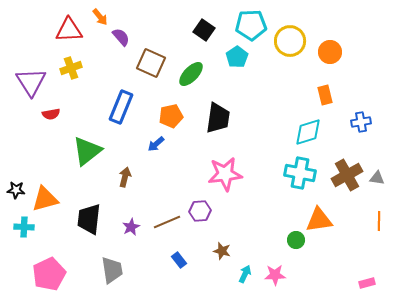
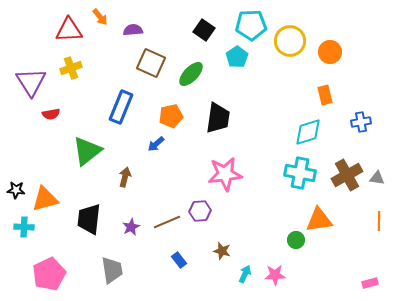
purple semicircle at (121, 37): moved 12 px right, 7 px up; rotated 54 degrees counterclockwise
pink rectangle at (367, 283): moved 3 px right
